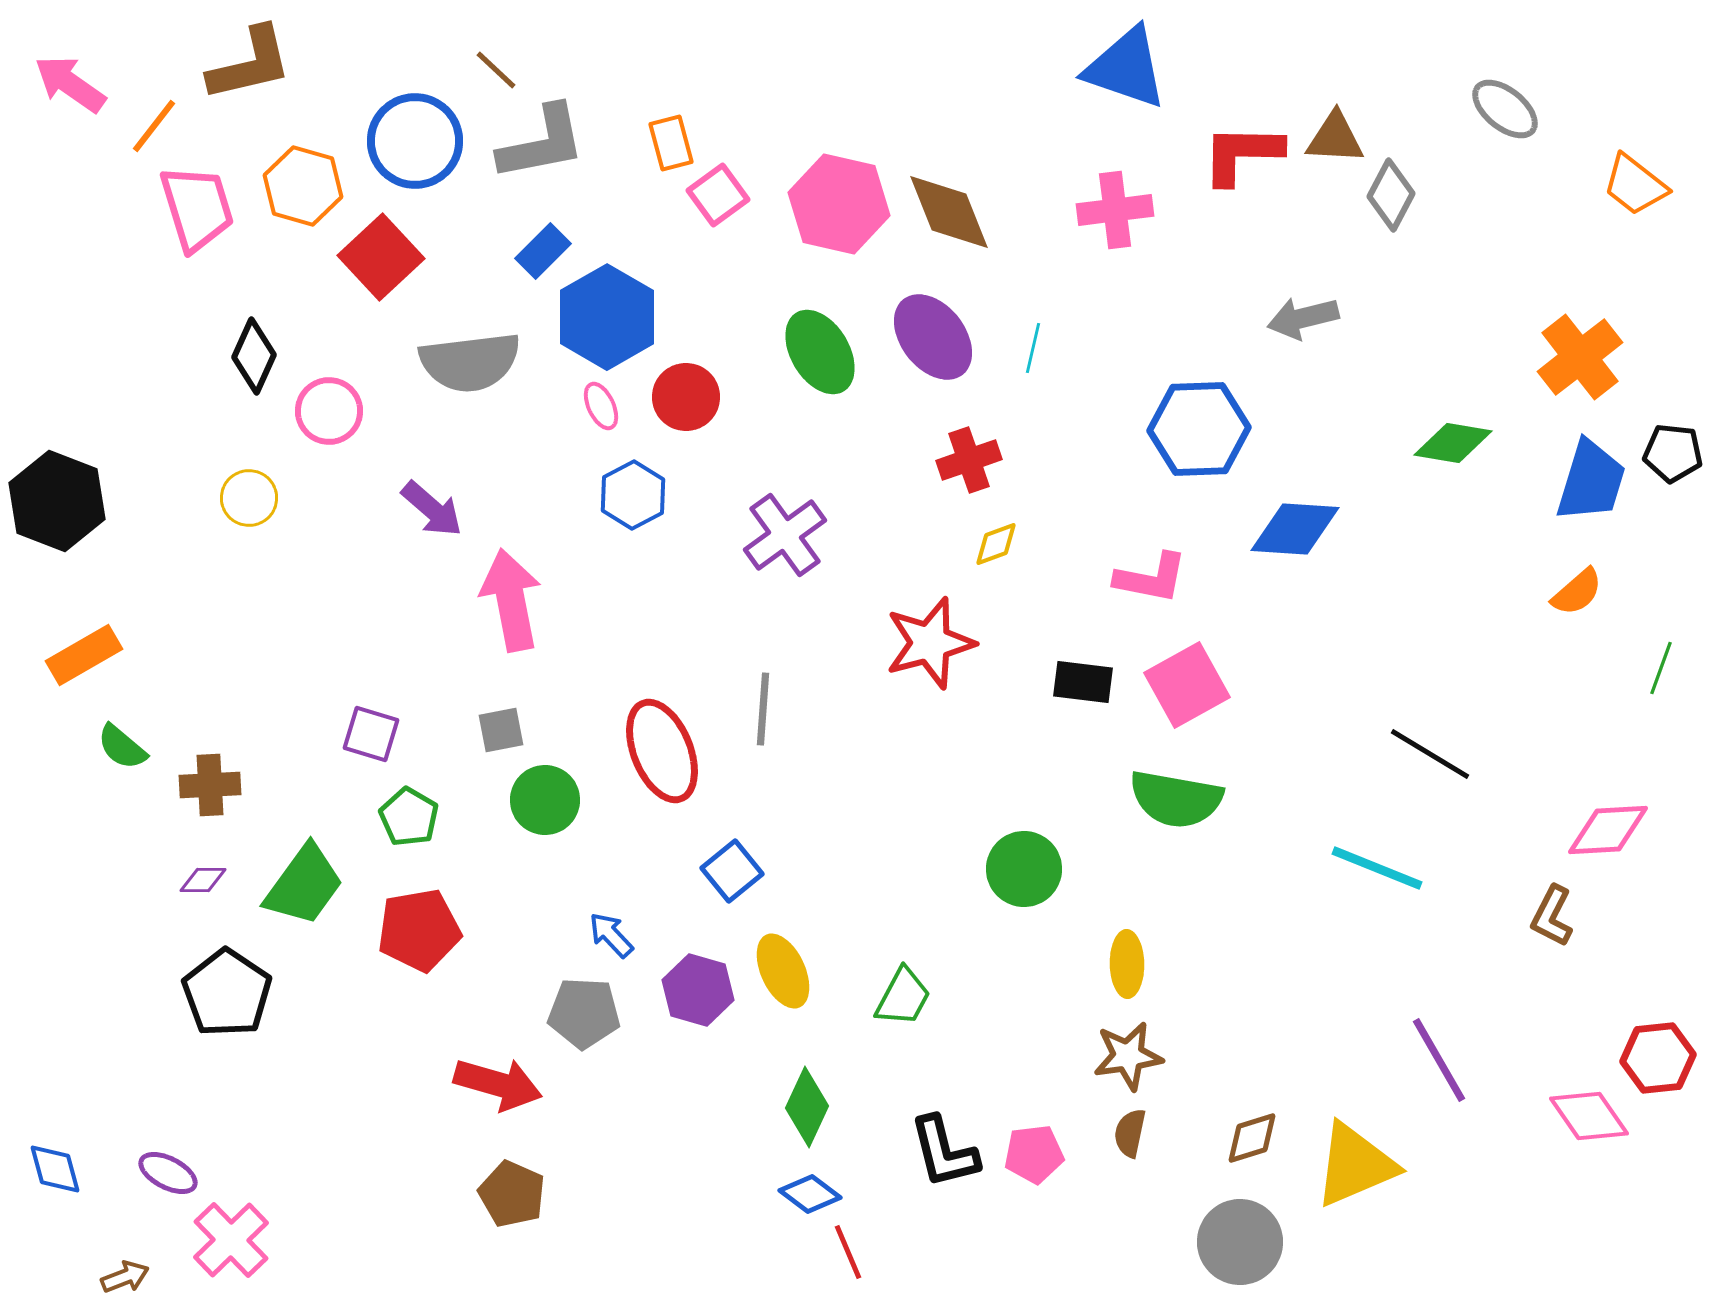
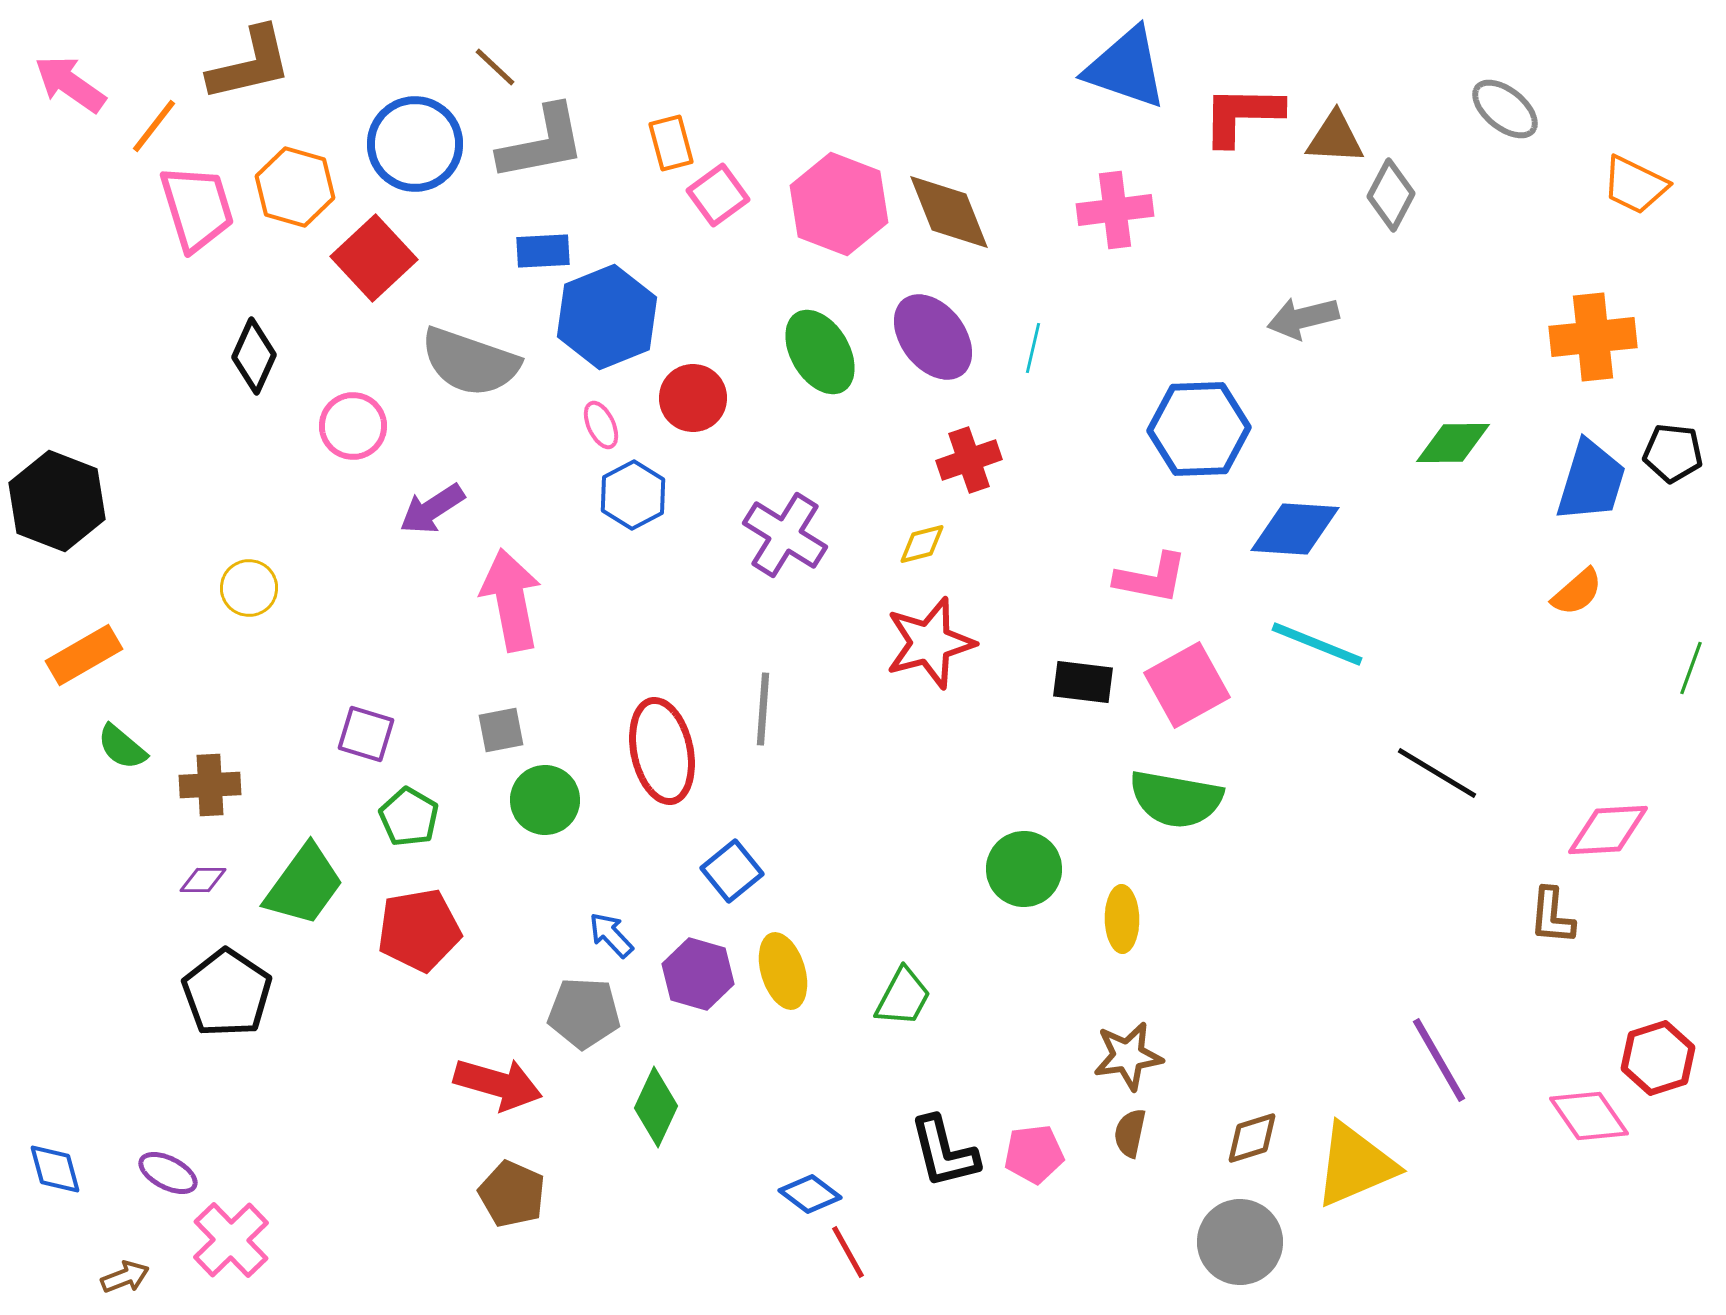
brown line at (496, 70): moved 1 px left, 3 px up
blue circle at (415, 141): moved 3 px down
red L-shape at (1242, 154): moved 39 px up
orange trapezoid at (1635, 185): rotated 12 degrees counterclockwise
orange hexagon at (303, 186): moved 8 px left, 1 px down
pink hexagon at (839, 204): rotated 8 degrees clockwise
blue rectangle at (543, 251): rotated 42 degrees clockwise
red square at (381, 257): moved 7 px left, 1 px down
blue hexagon at (607, 317): rotated 8 degrees clockwise
orange cross at (1580, 357): moved 13 px right, 20 px up; rotated 32 degrees clockwise
gray semicircle at (470, 362): rotated 26 degrees clockwise
red circle at (686, 397): moved 7 px right, 1 px down
pink ellipse at (601, 406): moved 19 px down
pink circle at (329, 411): moved 24 px right, 15 px down
green diamond at (1453, 443): rotated 10 degrees counterclockwise
yellow circle at (249, 498): moved 90 px down
purple arrow at (432, 509): rotated 106 degrees clockwise
purple cross at (785, 535): rotated 22 degrees counterclockwise
yellow diamond at (996, 544): moved 74 px left; rotated 6 degrees clockwise
green line at (1661, 668): moved 30 px right
purple square at (371, 734): moved 5 px left
red ellipse at (662, 751): rotated 10 degrees clockwise
black line at (1430, 754): moved 7 px right, 19 px down
cyan line at (1377, 868): moved 60 px left, 224 px up
brown L-shape at (1552, 916): rotated 22 degrees counterclockwise
yellow ellipse at (1127, 964): moved 5 px left, 45 px up
yellow ellipse at (783, 971): rotated 8 degrees clockwise
purple hexagon at (698, 990): moved 16 px up
red hexagon at (1658, 1058): rotated 12 degrees counterclockwise
green diamond at (807, 1107): moved 151 px left
red line at (848, 1252): rotated 6 degrees counterclockwise
